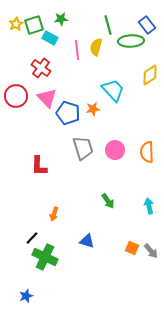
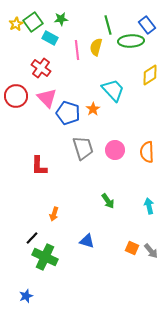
green square: moved 1 px left, 3 px up; rotated 18 degrees counterclockwise
orange star: rotated 24 degrees counterclockwise
